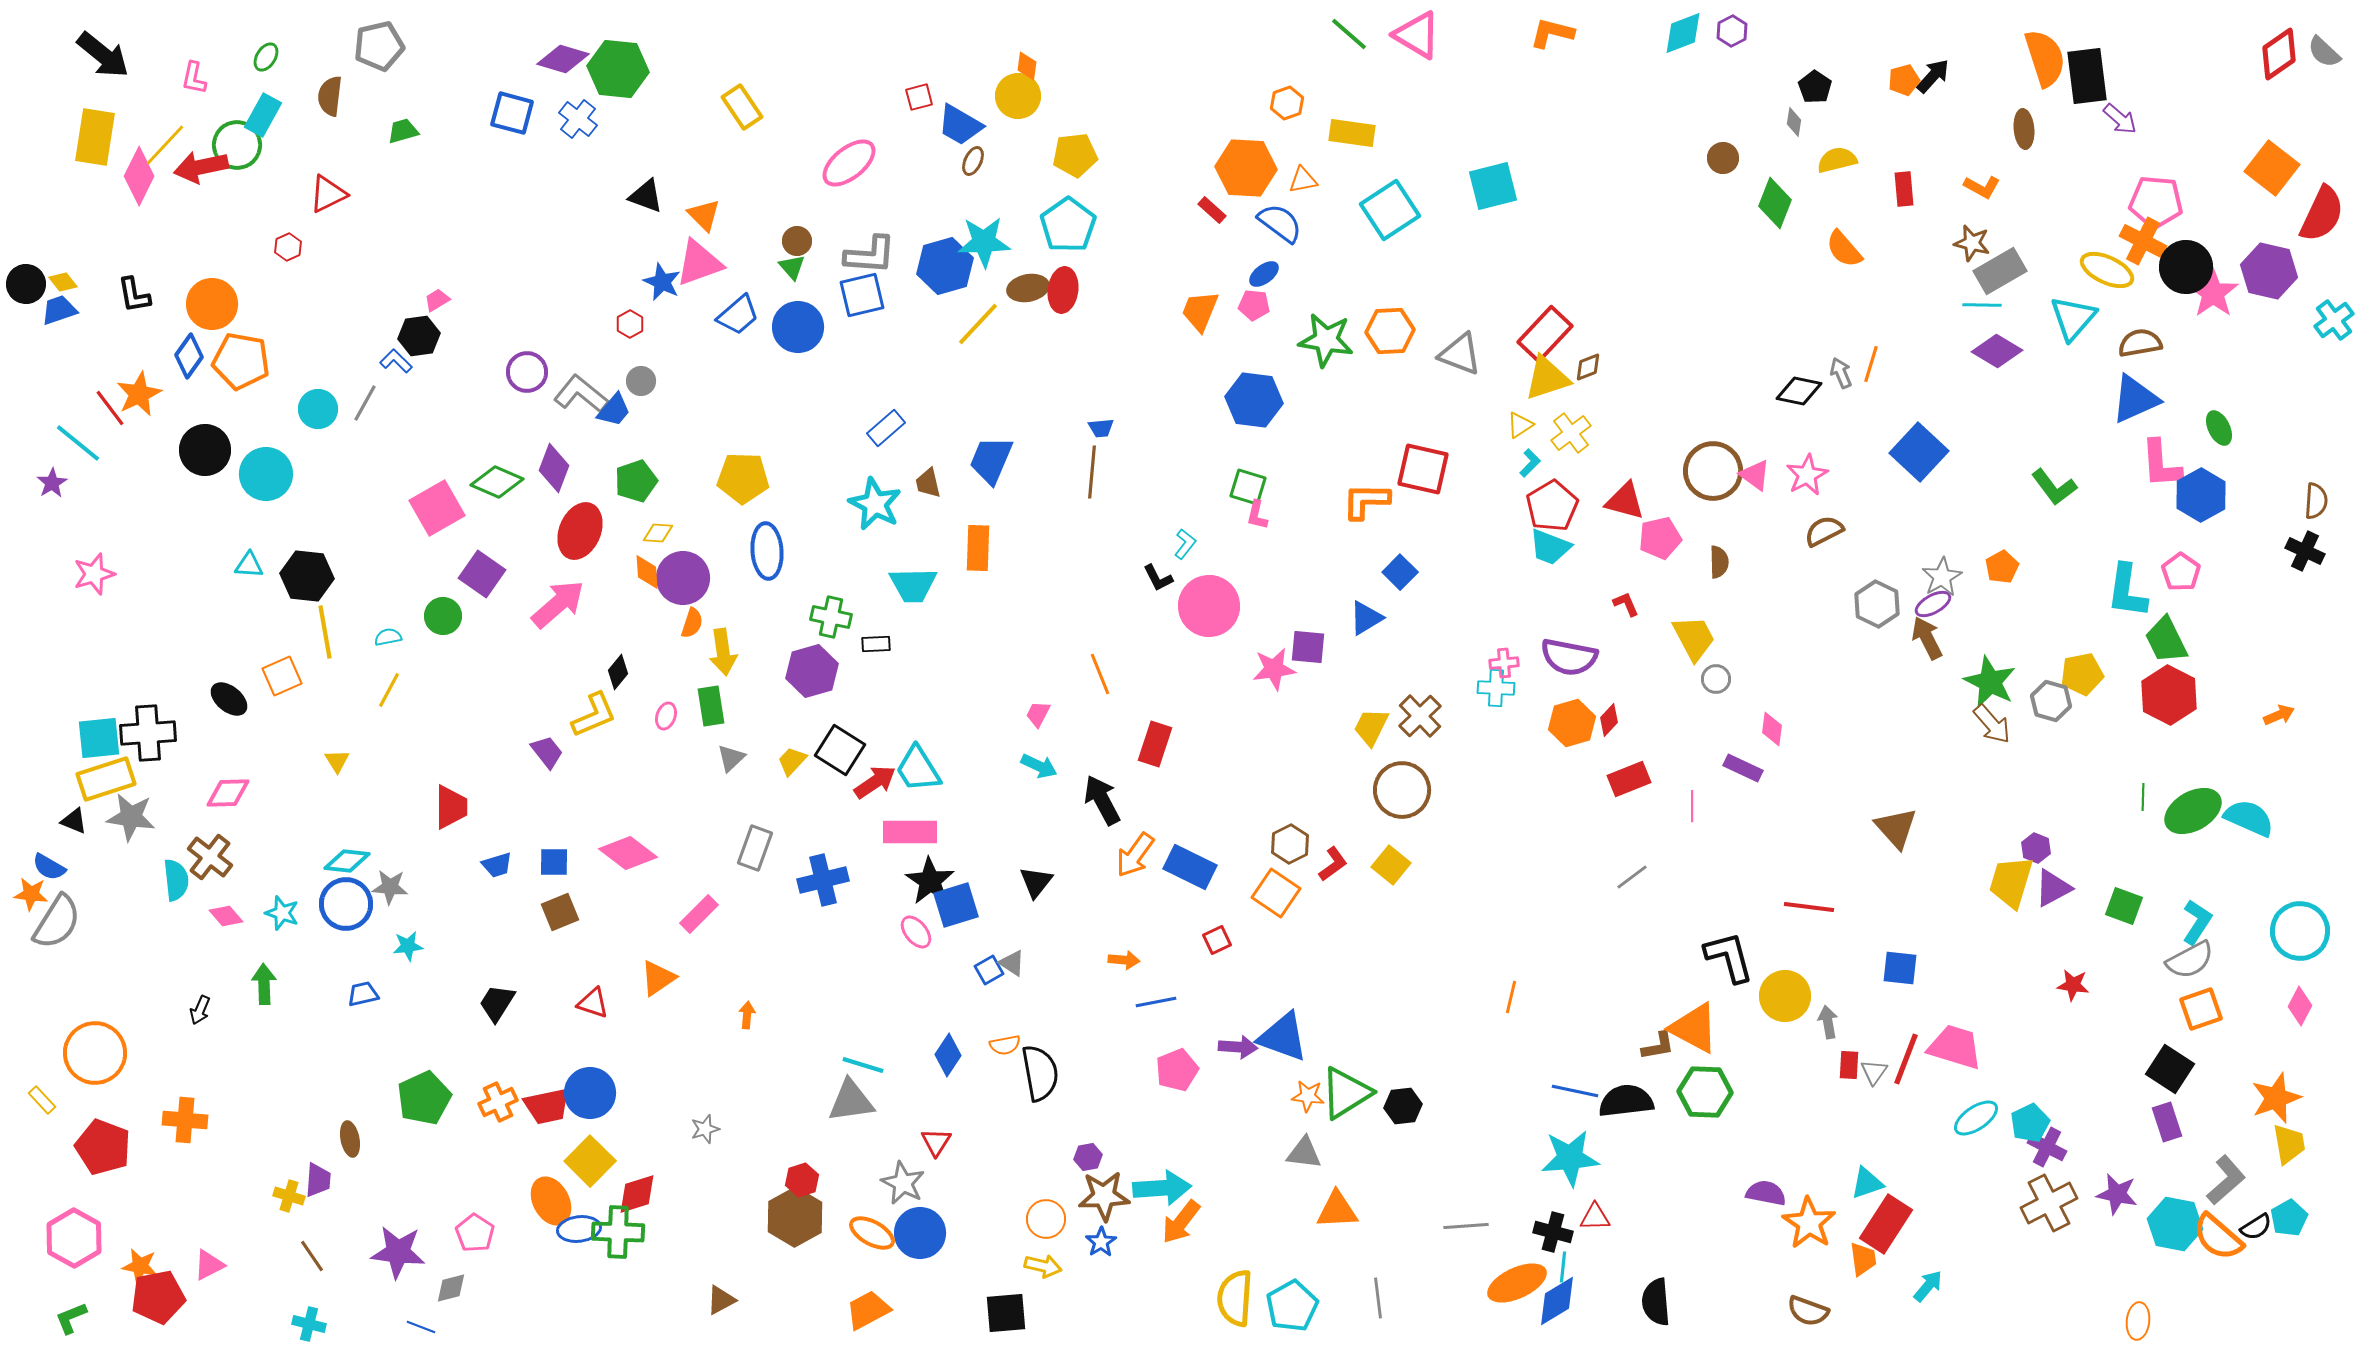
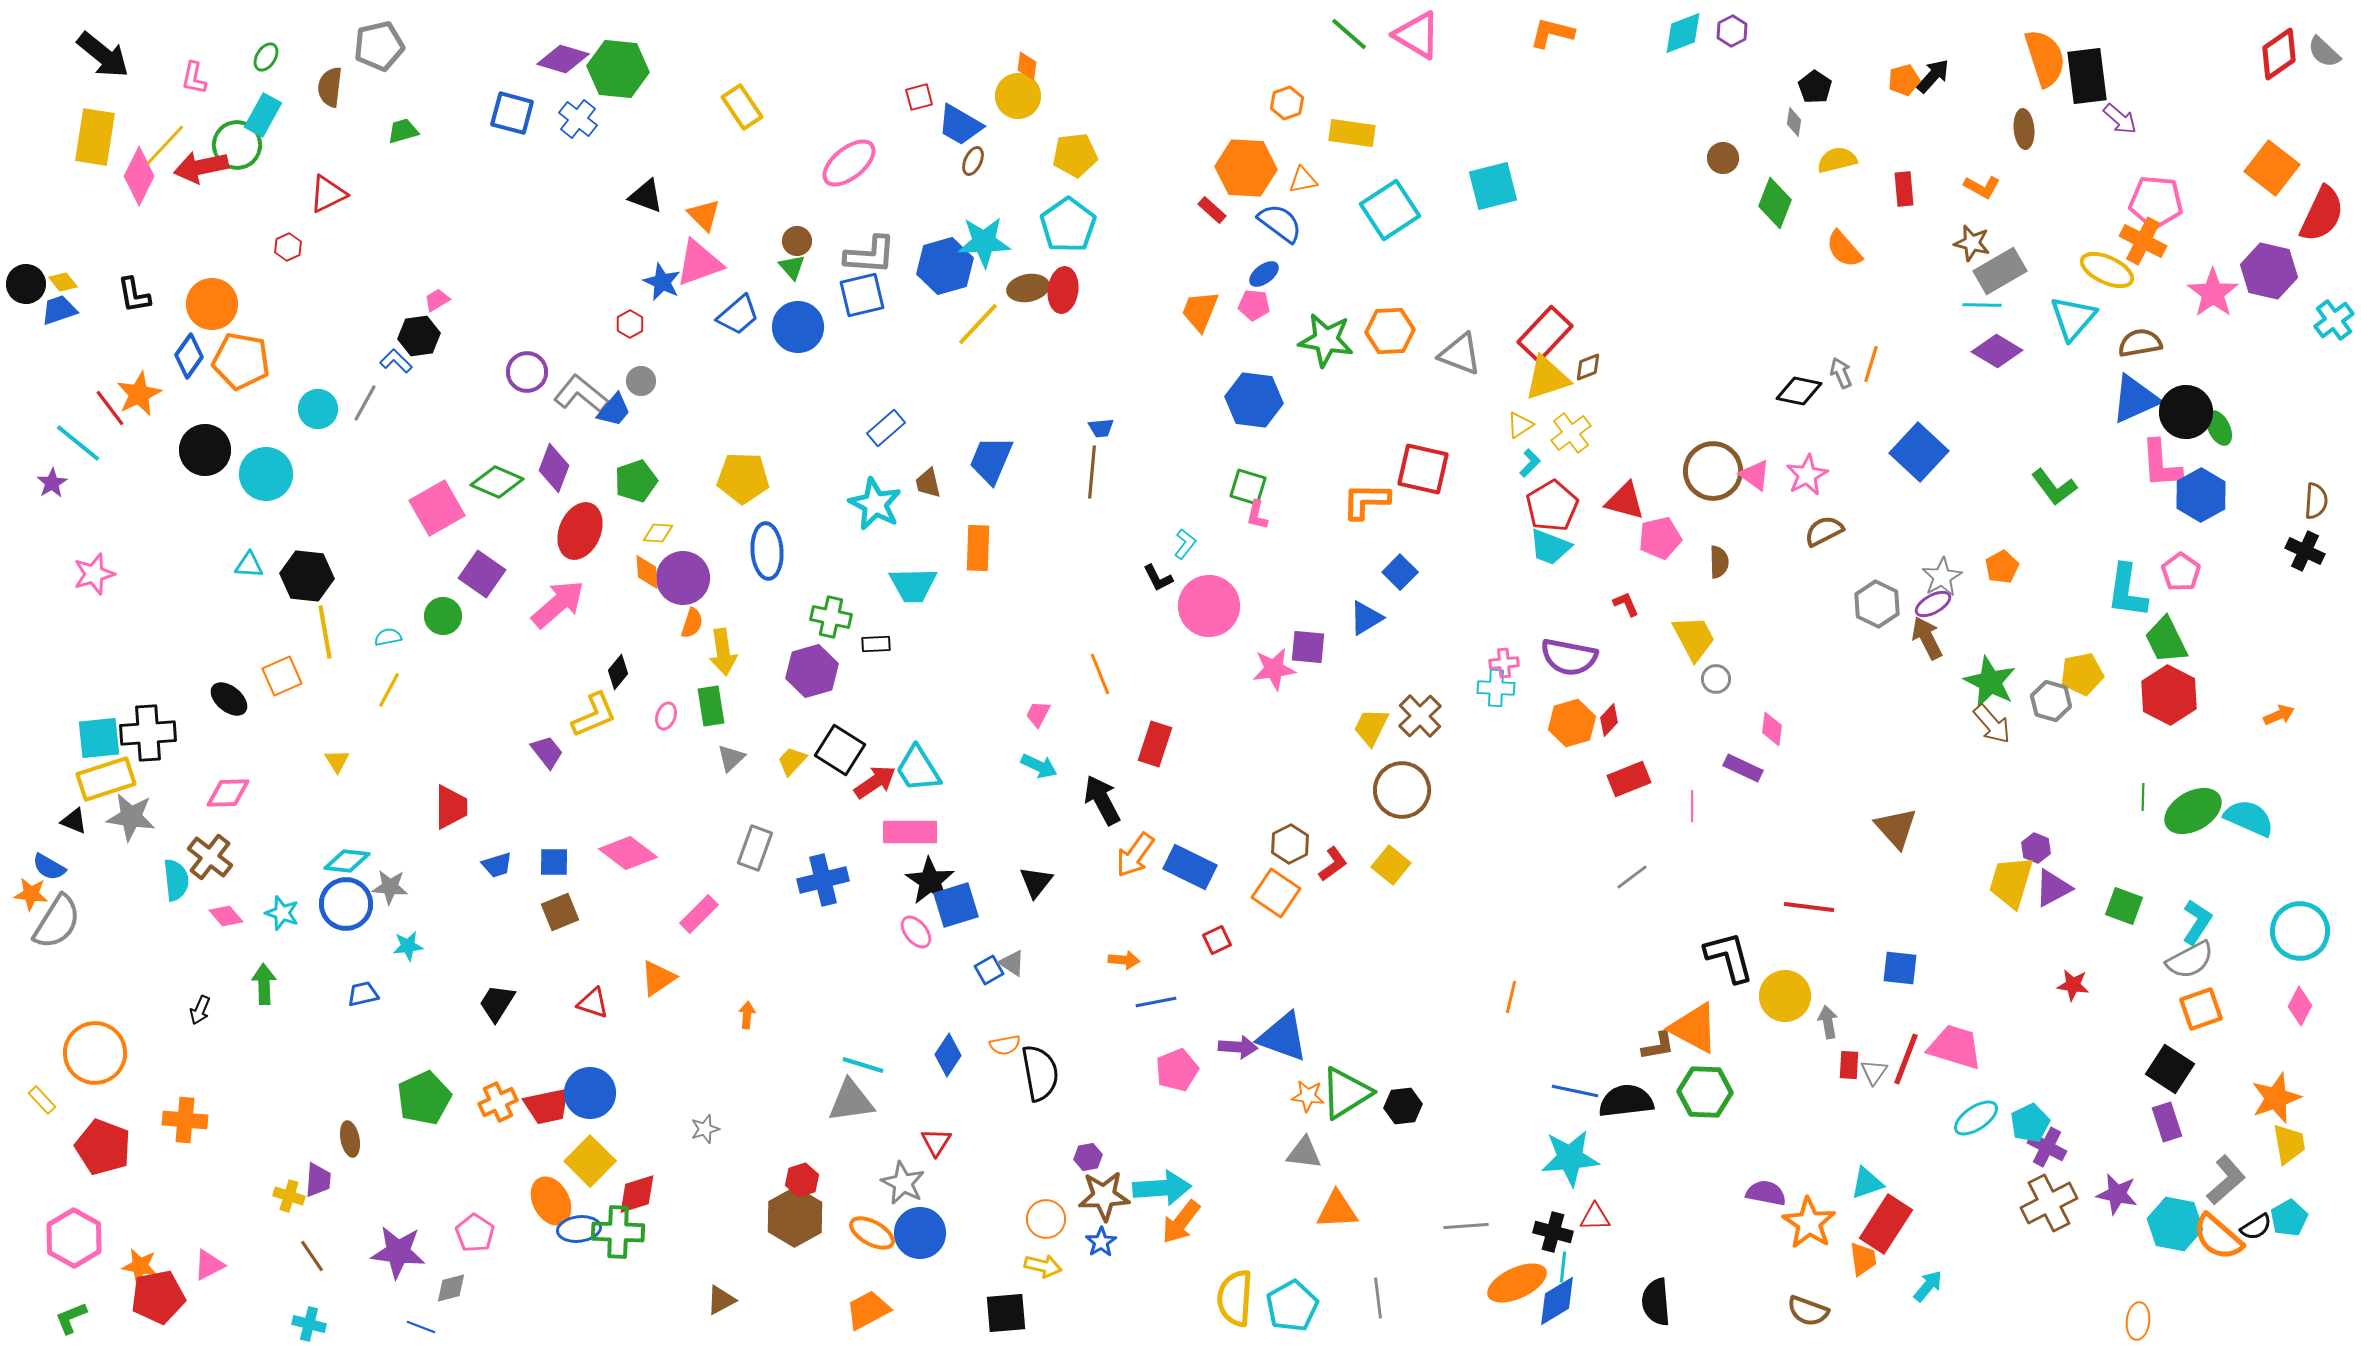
brown semicircle at (330, 96): moved 9 px up
black circle at (2186, 267): moved 145 px down
